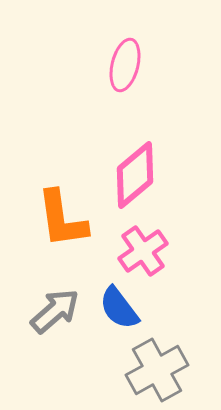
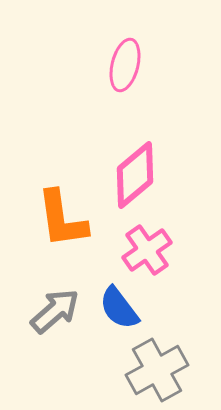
pink cross: moved 4 px right, 1 px up
